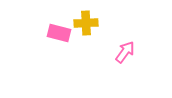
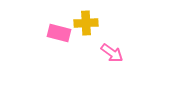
pink arrow: moved 13 px left, 1 px down; rotated 90 degrees clockwise
